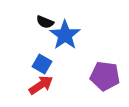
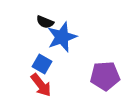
blue star: moved 3 px left, 2 px down; rotated 16 degrees clockwise
purple pentagon: rotated 12 degrees counterclockwise
red arrow: rotated 85 degrees clockwise
